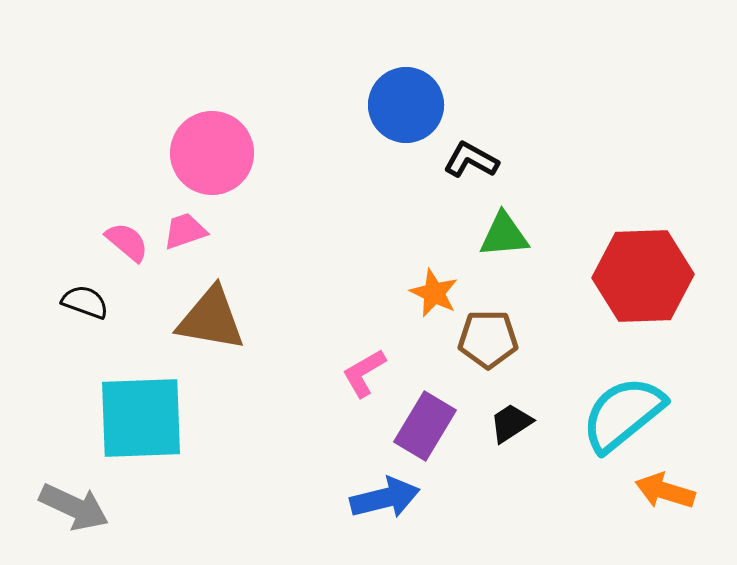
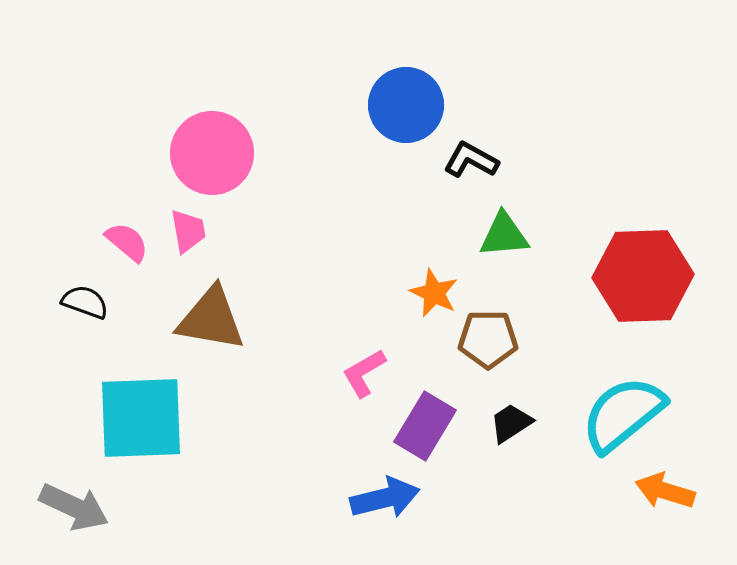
pink trapezoid: moved 3 px right; rotated 99 degrees clockwise
